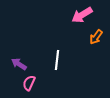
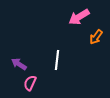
pink arrow: moved 3 px left, 2 px down
pink semicircle: moved 1 px right
